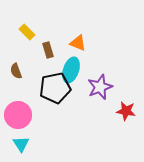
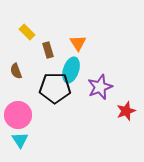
orange triangle: rotated 36 degrees clockwise
black pentagon: rotated 12 degrees clockwise
red star: rotated 30 degrees counterclockwise
cyan triangle: moved 1 px left, 4 px up
